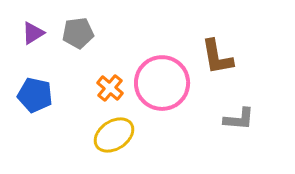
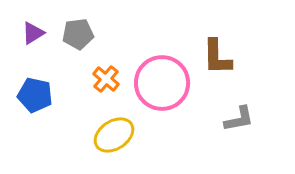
gray pentagon: moved 1 px down
brown L-shape: rotated 9 degrees clockwise
orange cross: moved 4 px left, 9 px up
gray L-shape: rotated 16 degrees counterclockwise
